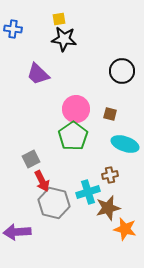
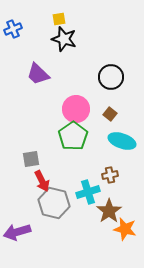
blue cross: rotated 30 degrees counterclockwise
black star: rotated 10 degrees clockwise
black circle: moved 11 px left, 6 px down
brown square: rotated 24 degrees clockwise
cyan ellipse: moved 3 px left, 3 px up
gray square: rotated 18 degrees clockwise
brown star: moved 1 px right, 3 px down; rotated 20 degrees counterclockwise
purple arrow: rotated 12 degrees counterclockwise
